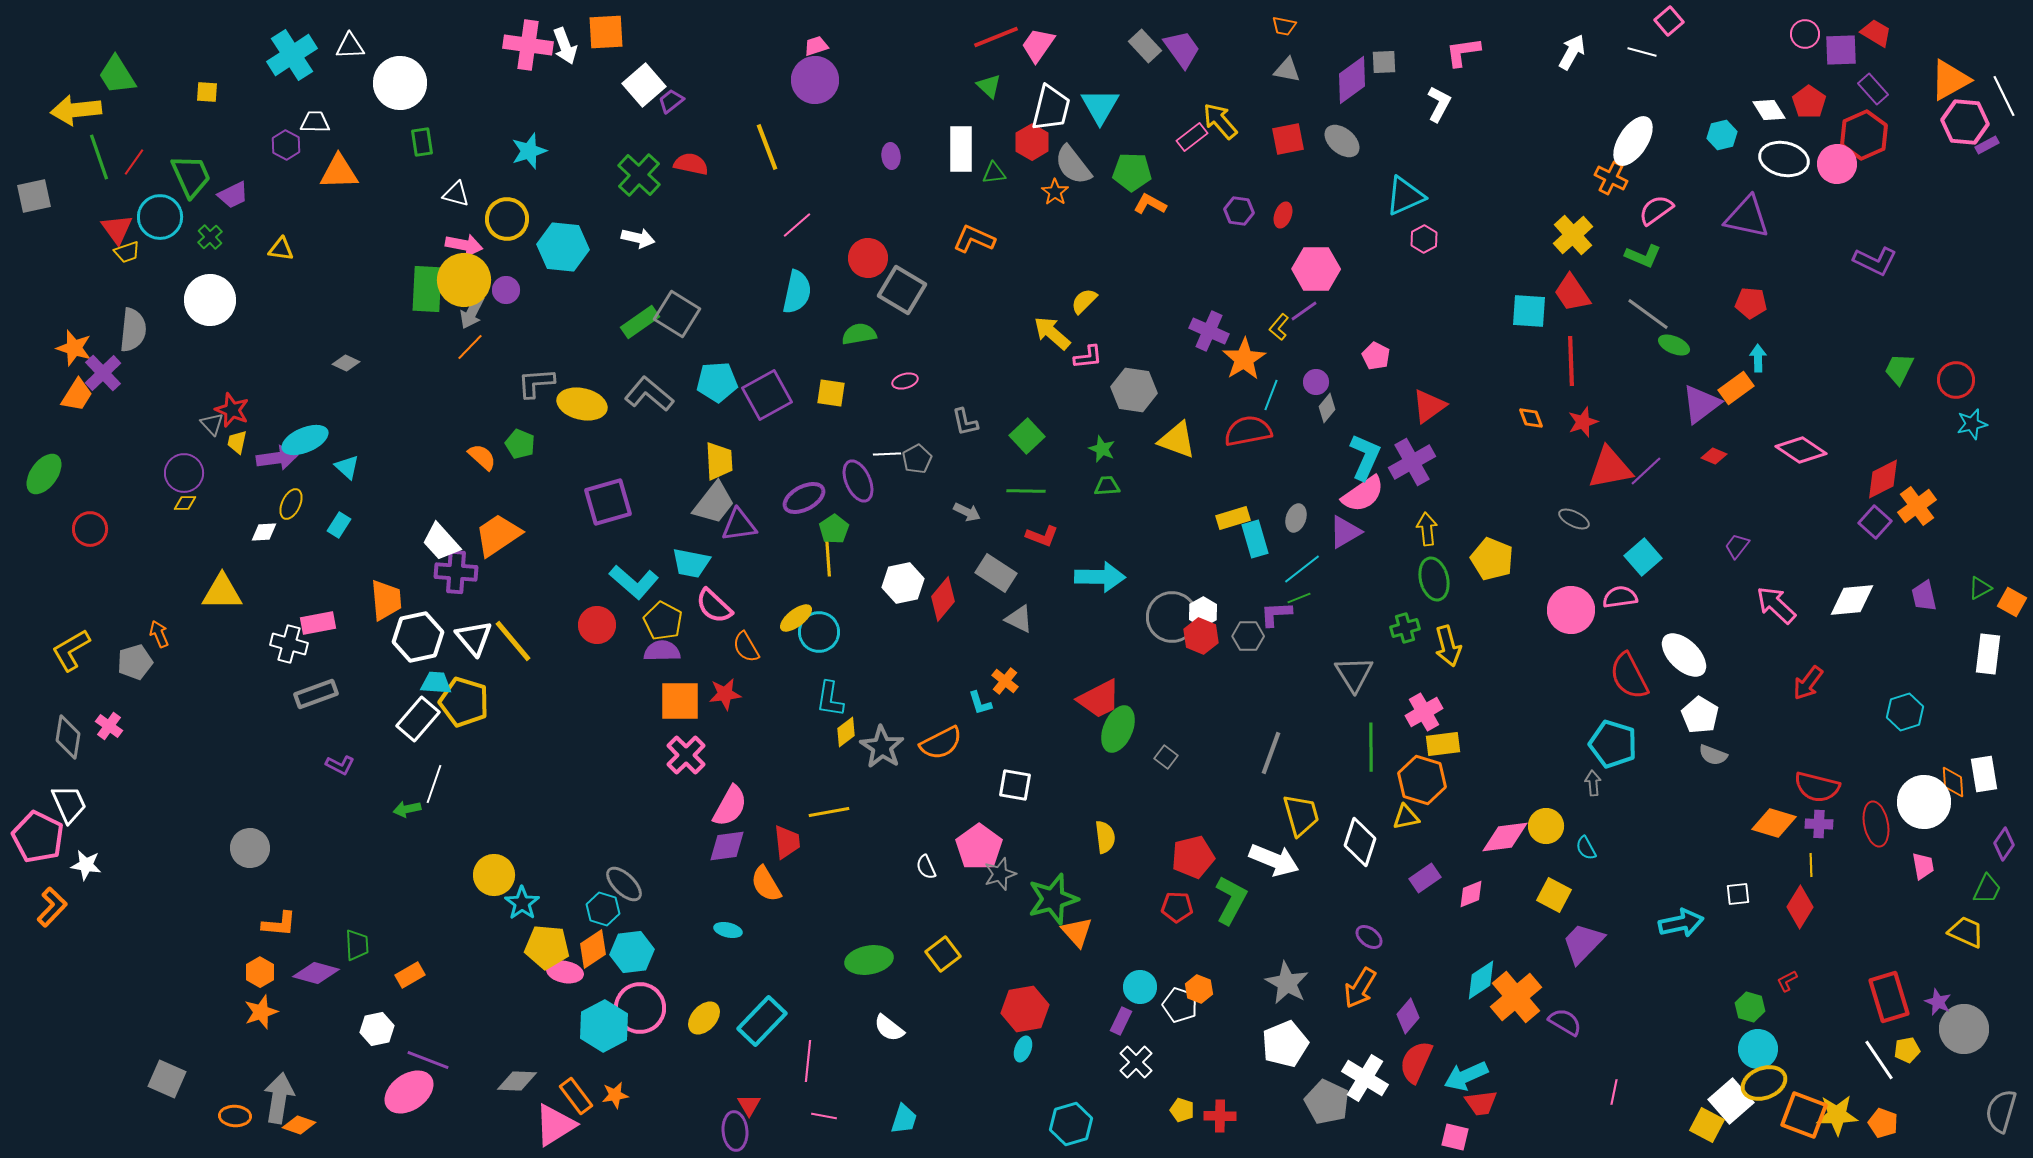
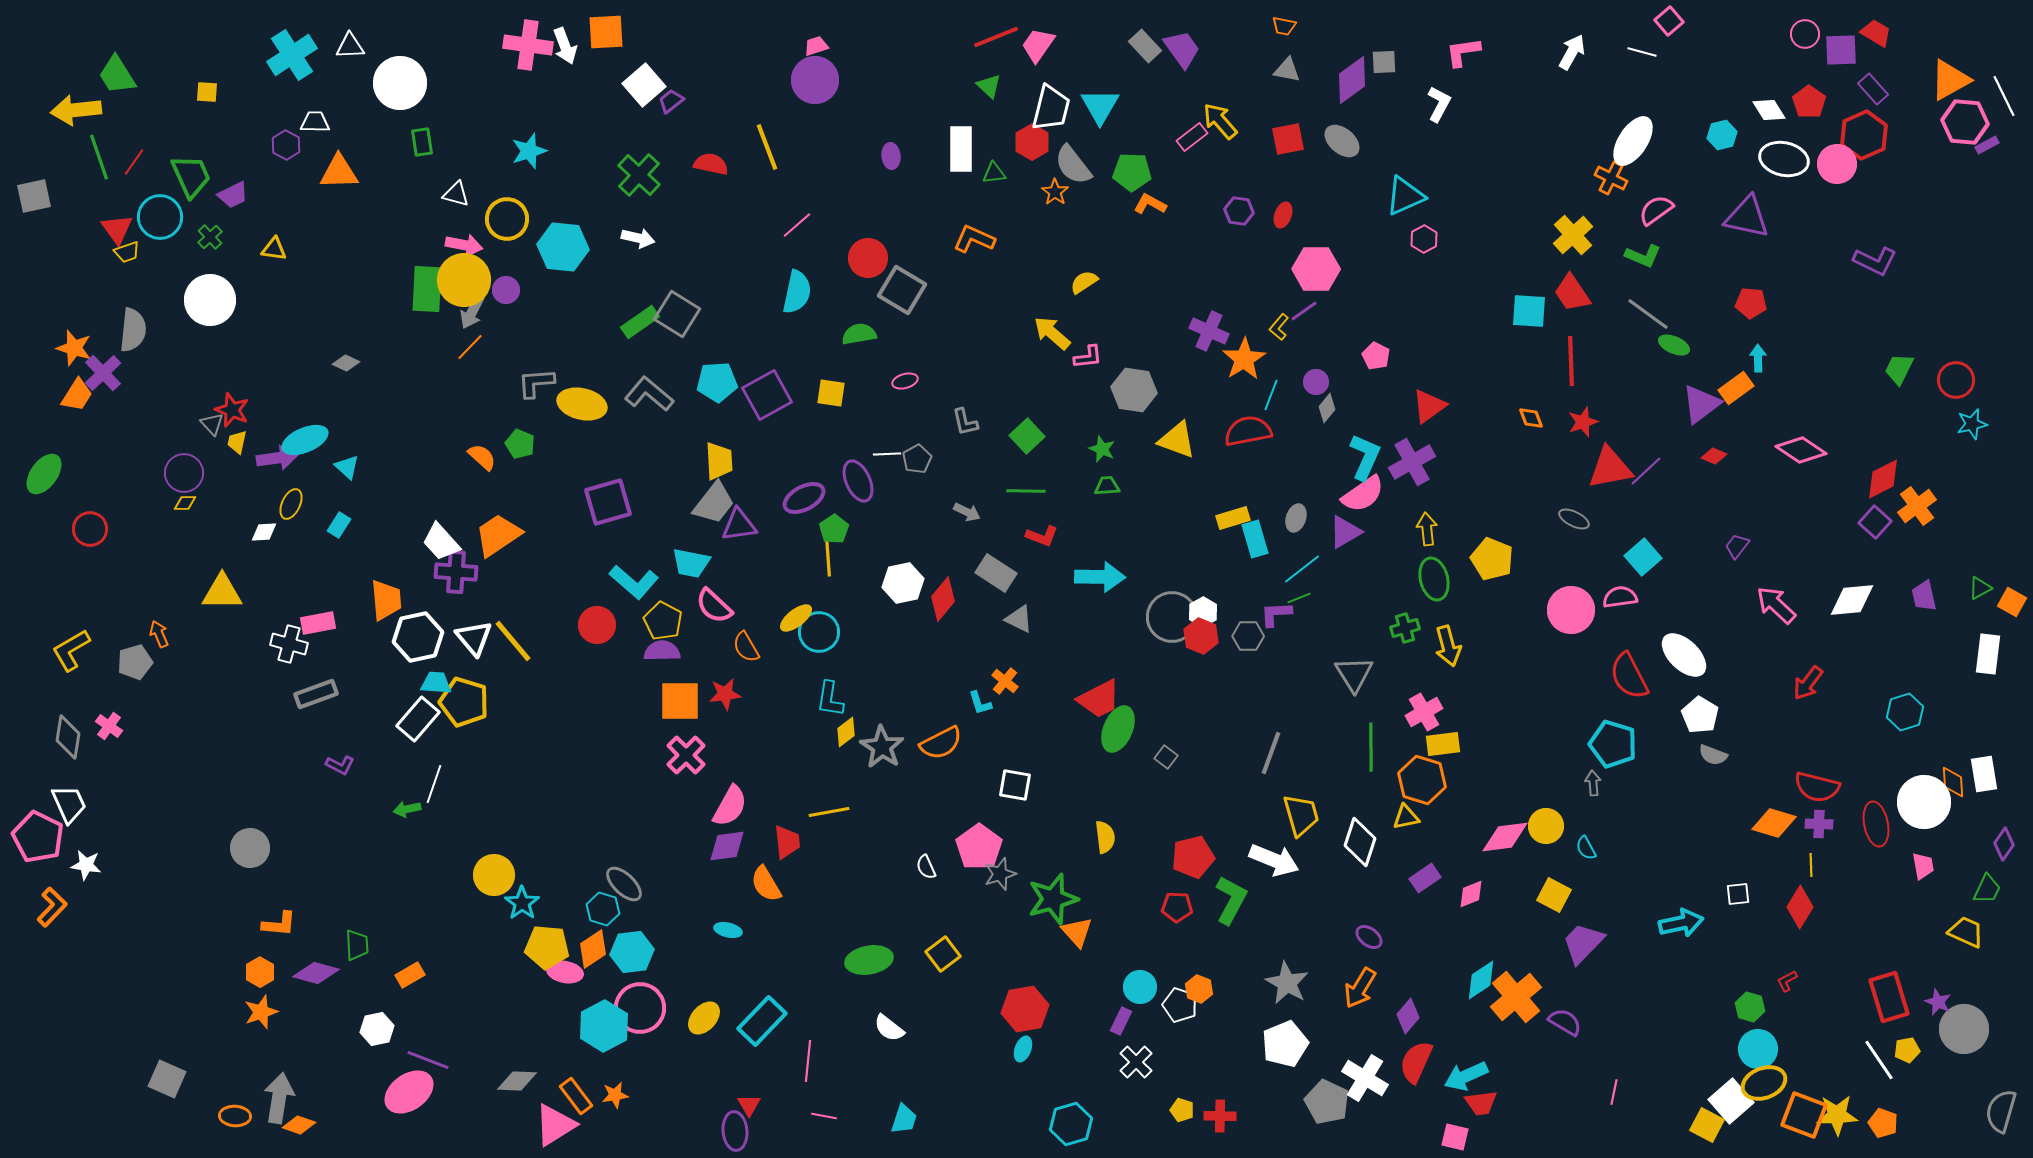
red semicircle at (691, 164): moved 20 px right
yellow triangle at (281, 249): moved 7 px left
yellow semicircle at (1084, 301): moved 19 px up; rotated 12 degrees clockwise
